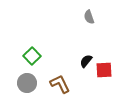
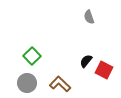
red square: rotated 30 degrees clockwise
brown L-shape: rotated 20 degrees counterclockwise
